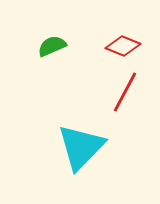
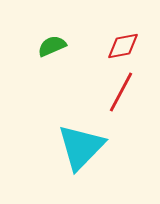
red diamond: rotated 32 degrees counterclockwise
red line: moved 4 px left
